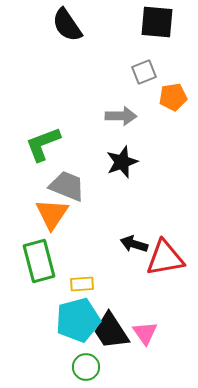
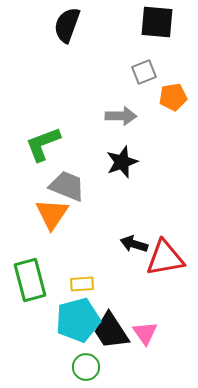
black semicircle: rotated 54 degrees clockwise
green rectangle: moved 9 px left, 19 px down
